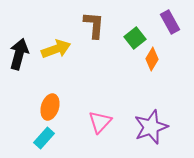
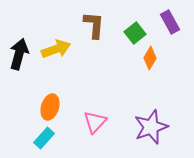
green square: moved 5 px up
orange diamond: moved 2 px left, 1 px up
pink triangle: moved 5 px left
